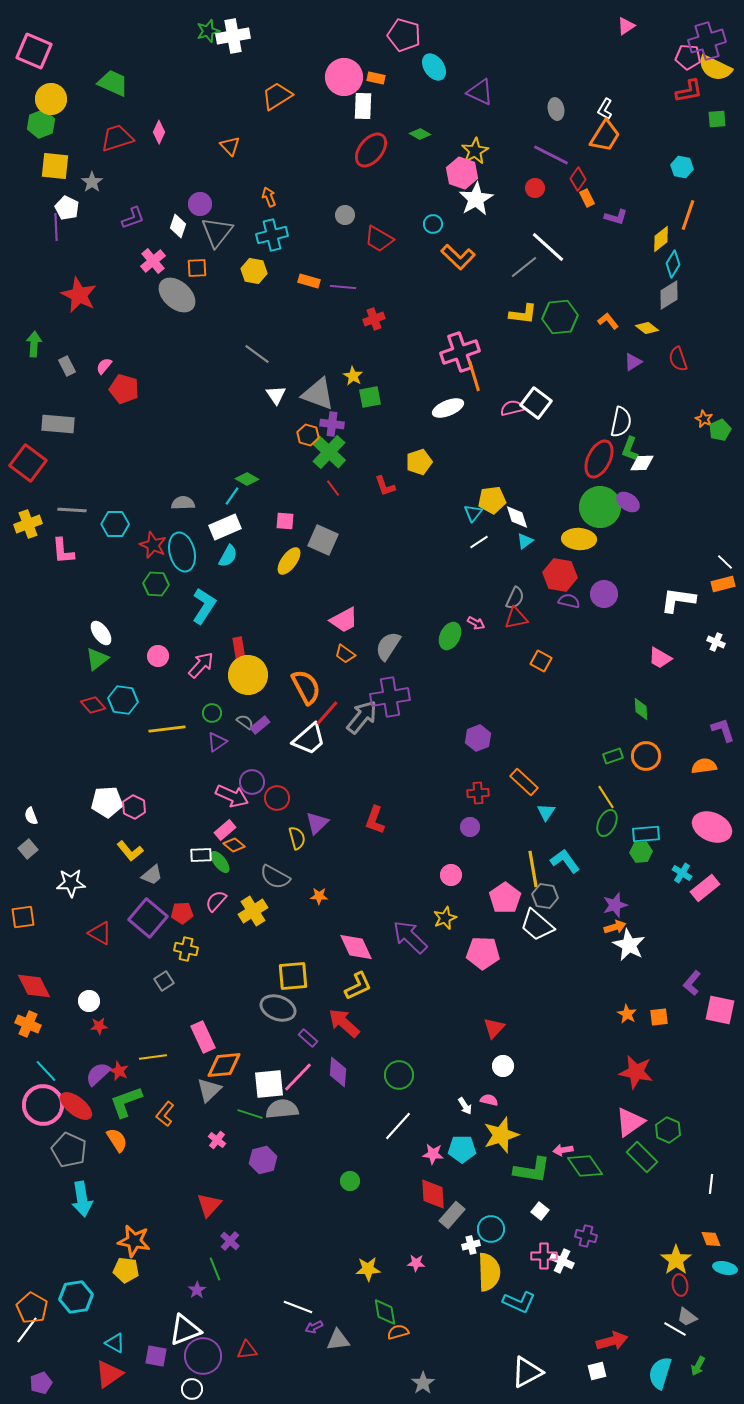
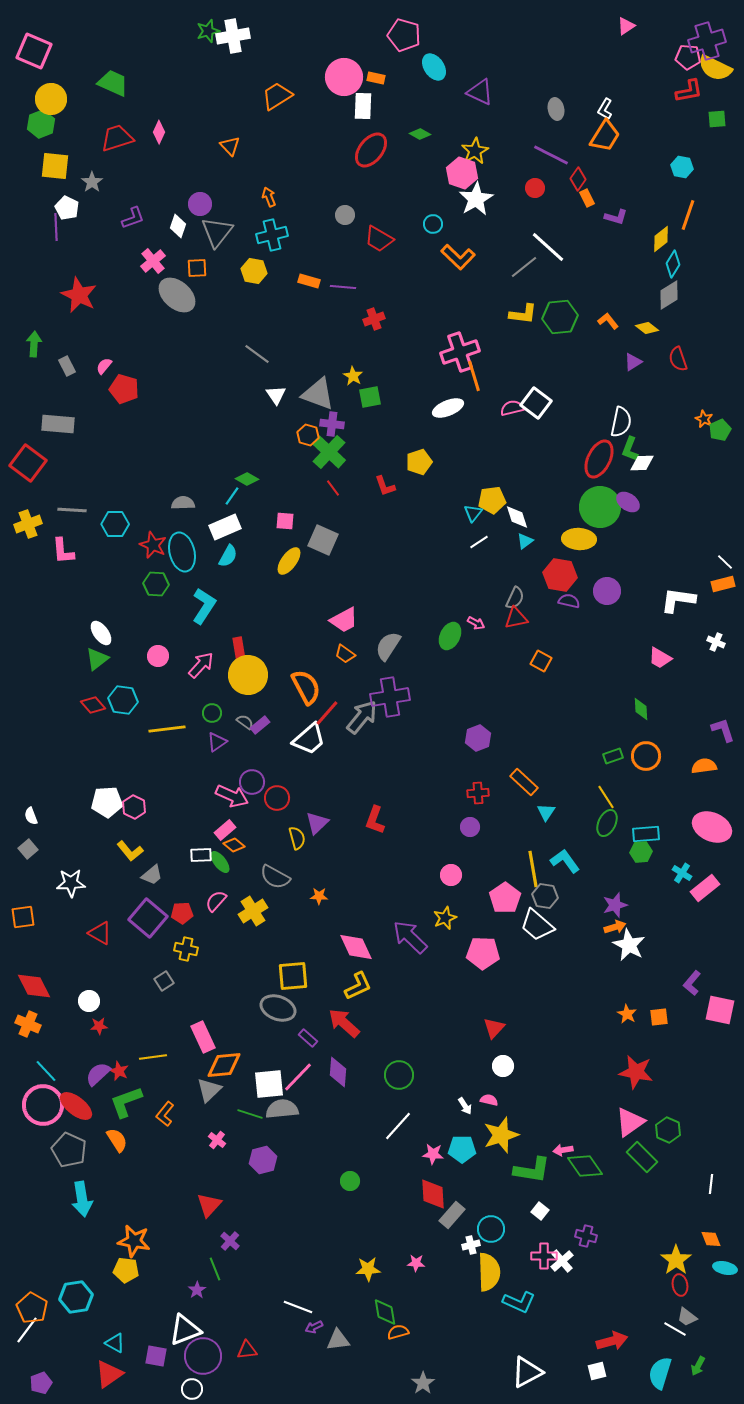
purple circle at (604, 594): moved 3 px right, 3 px up
white cross at (562, 1261): rotated 25 degrees clockwise
